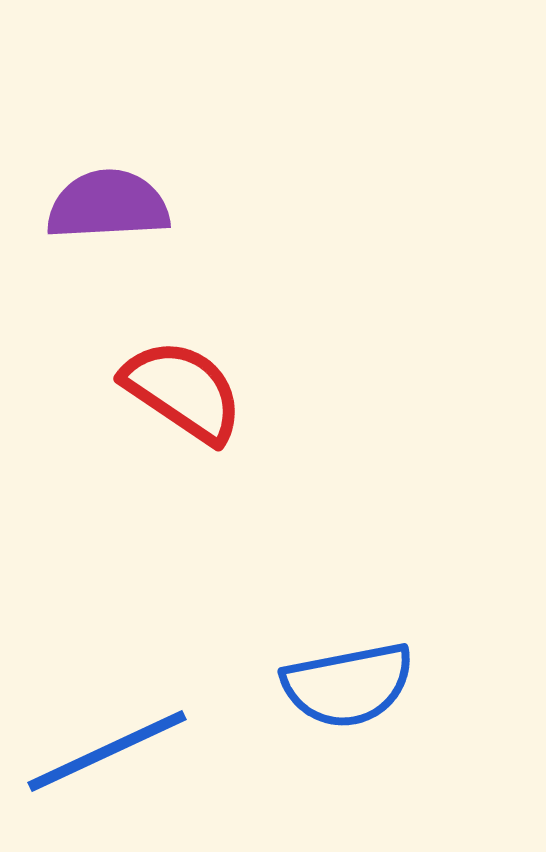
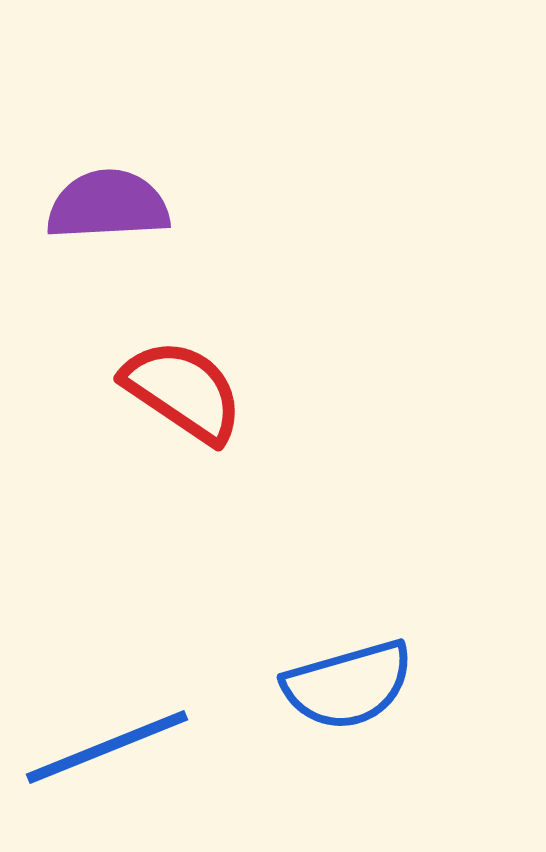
blue semicircle: rotated 5 degrees counterclockwise
blue line: moved 4 px up; rotated 3 degrees clockwise
